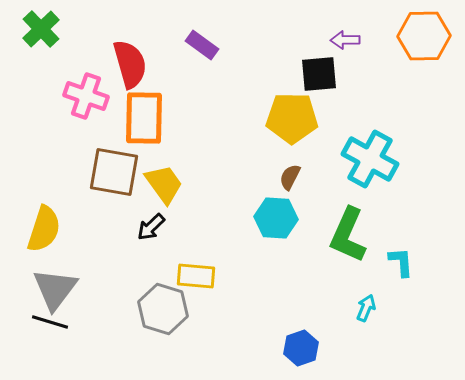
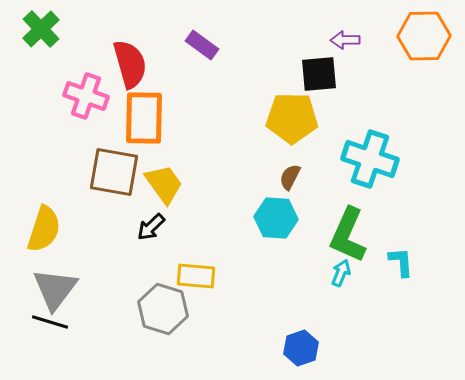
cyan cross: rotated 10 degrees counterclockwise
cyan arrow: moved 25 px left, 35 px up
